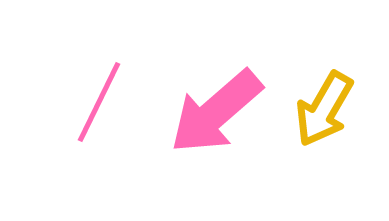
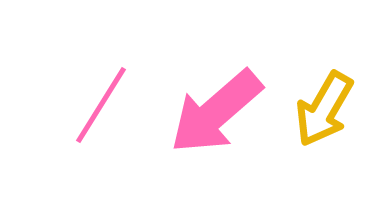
pink line: moved 2 px right, 3 px down; rotated 6 degrees clockwise
